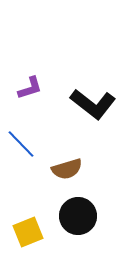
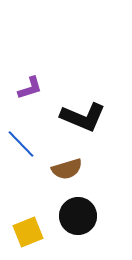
black L-shape: moved 10 px left, 13 px down; rotated 15 degrees counterclockwise
